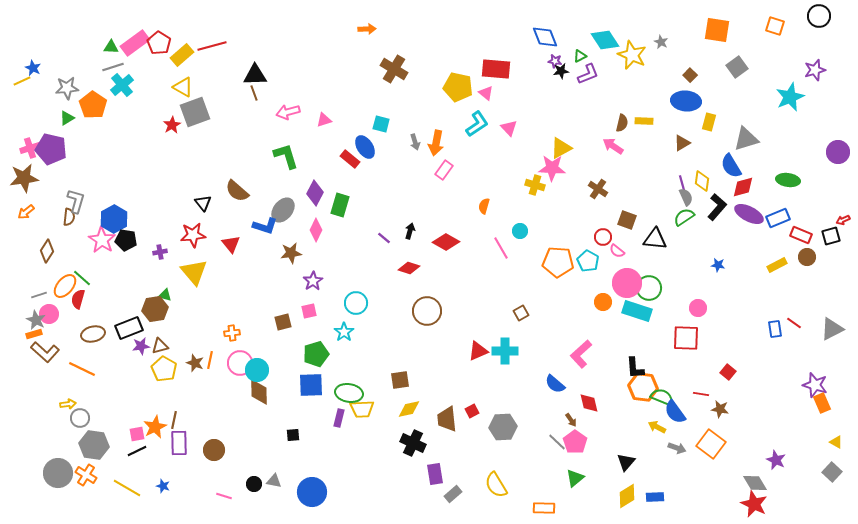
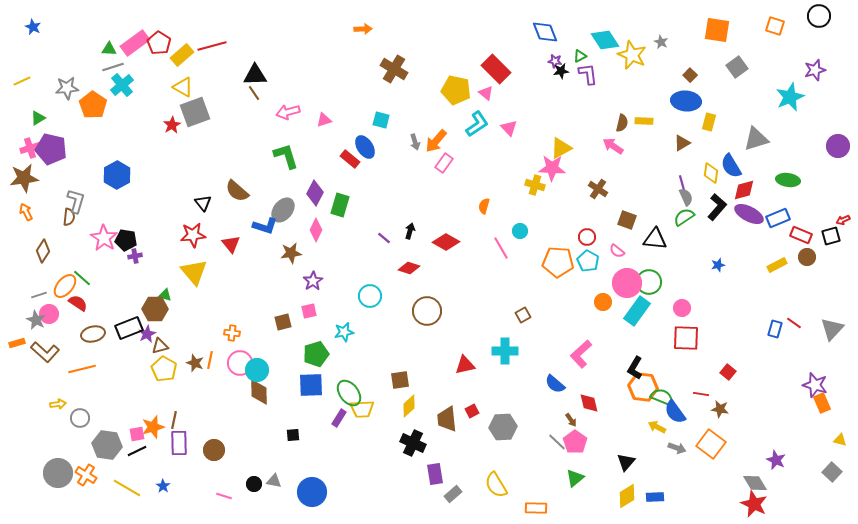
orange arrow at (367, 29): moved 4 px left
blue diamond at (545, 37): moved 5 px up
green triangle at (111, 47): moved 2 px left, 2 px down
blue star at (33, 68): moved 41 px up
red rectangle at (496, 69): rotated 40 degrees clockwise
purple L-shape at (588, 74): rotated 75 degrees counterclockwise
yellow pentagon at (458, 87): moved 2 px left, 3 px down
brown line at (254, 93): rotated 14 degrees counterclockwise
green triangle at (67, 118): moved 29 px left
cyan square at (381, 124): moved 4 px up
gray triangle at (746, 139): moved 10 px right
orange arrow at (436, 143): moved 2 px up; rotated 30 degrees clockwise
purple circle at (838, 152): moved 6 px up
pink rectangle at (444, 170): moved 7 px up
yellow diamond at (702, 181): moved 9 px right, 8 px up
red diamond at (743, 187): moved 1 px right, 3 px down
orange arrow at (26, 212): rotated 102 degrees clockwise
blue hexagon at (114, 219): moved 3 px right, 44 px up
red circle at (603, 237): moved 16 px left
pink star at (102, 240): moved 2 px right, 2 px up
brown diamond at (47, 251): moved 4 px left
purple cross at (160, 252): moved 25 px left, 4 px down
blue star at (718, 265): rotated 24 degrees counterclockwise
green circle at (649, 288): moved 6 px up
red semicircle at (78, 299): moved 4 px down; rotated 108 degrees clockwise
cyan circle at (356, 303): moved 14 px right, 7 px up
pink circle at (698, 308): moved 16 px left
brown hexagon at (155, 309): rotated 10 degrees clockwise
cyan rectangle at (637, 311): rotated 72 degrees counterclockwise
brown square at (521, 313): moved 2 px right, 2 px down
blue rectangle at (775, 329): rotated 24 degrees clockwise
gray triangle at (832, 329): rotated 20 degrees counterclockwise
cyan star at (344, 332): rotated 24 degrees clockwise
orange cross at (232, 333): rotated 14 degrees clockwise
orange rectangle at (34, 334): moved 17 px left, 9 px down
purple star at (141, 346): moved 6 px right, 12 px up; rotated 18 degrees counterclockwise
red triangle at (478, 351): moved 13 px left, 14 px down; rotated 10 degrees clockwise
black L-shape at (635, 368): rotated 35 degrees clockwise
orange line at (82, 369): rotated 40 degrees counterclockwise
green ellipse at (349, 393): rotated 44 degrees clockwise
yellow arrow at (68, 404): moved 10 px left
yellow diamond at (409, 409): moved 3 px up; rotated 30 degrees counterclockwise
purple rectangle at (339, 418): rotated 18 degrees clockwise
orange star at (155, 427): moved 2 px left; rotated 10 degrees clockwise
yellow triangle at (836, 442): moved 4 px right, 2 px up; rotated 16 degrees counterclockwise
gray hexagon at (94, 445): moved 13 px right
blue star at (163, 486): rotated 16 degrees clockwise
orange rectangle at (544, 508): moved 8 px left
